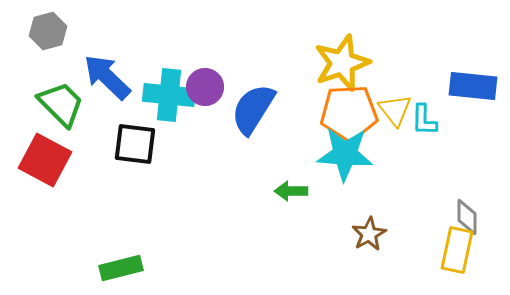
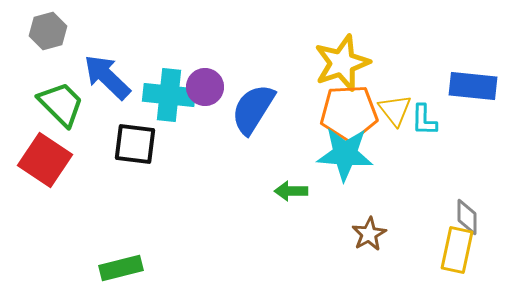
red square: rotated 6 degrees clockwise
